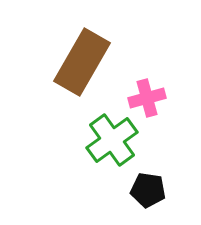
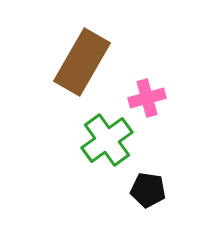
green cross: moved 5 px left
